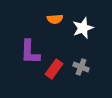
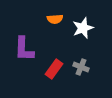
purple L-shape: moved 6 px left, 3 px up
